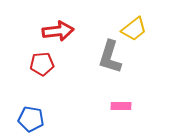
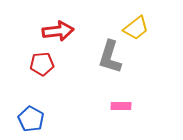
yellow trapezoid: moved 2 px right, 1 px up
blue pentagon: rotated 20 degrees clockwise
